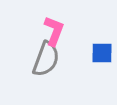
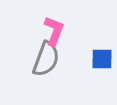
blue square: moved 6 px down
